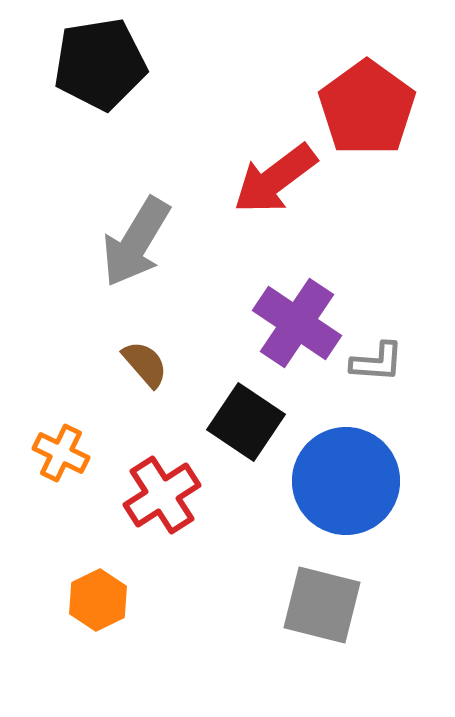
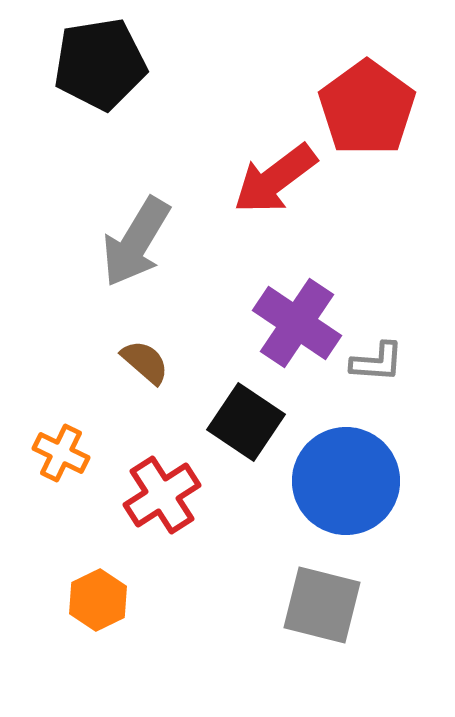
brown semicircle: moved 2 px up; rotated 8 degrees counterclockwise
